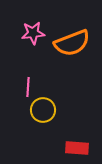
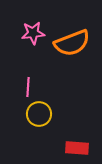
yellow circle: moved 4 px left, 4 px down
